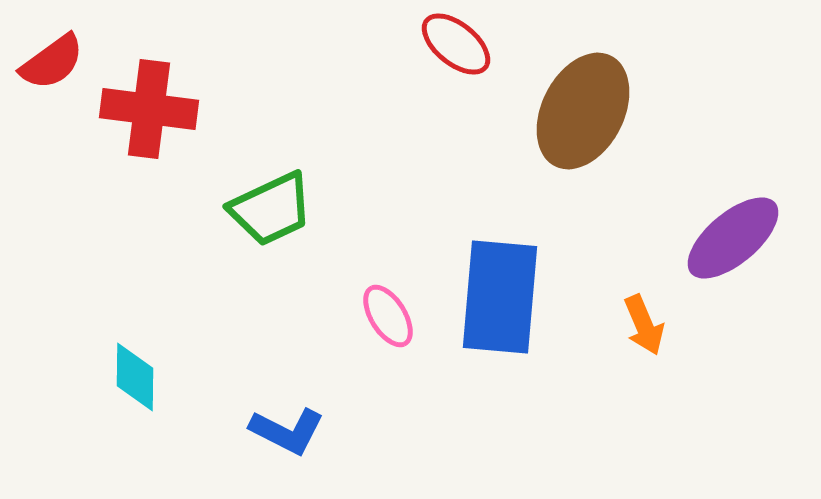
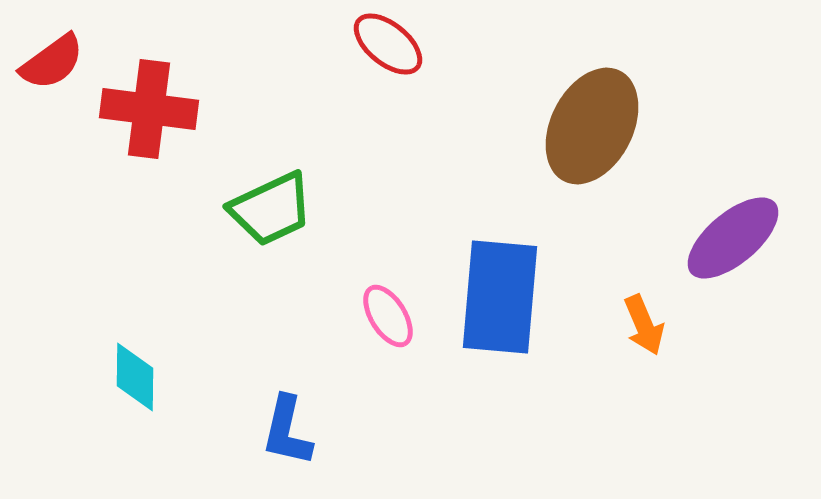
red ellipse: moved 68 px left
brown ellipse: moved 9 px right, 15 px down
blue L-shape: rotated 76 degrees clockwise
